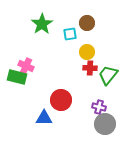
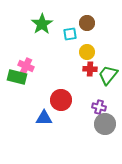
red cross: moved 1 px down
